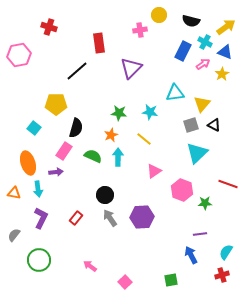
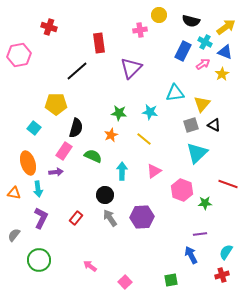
cyan arrow at (118, 157): moved 4 px right, 14 px down
